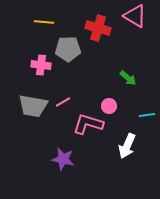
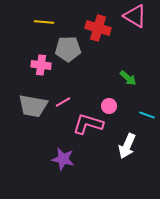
cyan line: rotated 28 degrees clockwise
